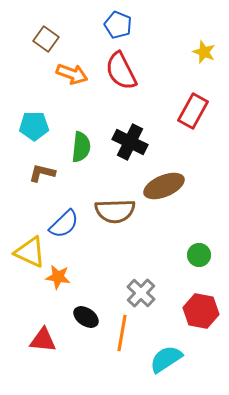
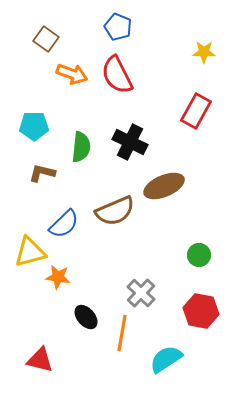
blue pentagon: moved 2 px down
yellow star: rotated 20 degrees counterclockwise
red semicircle: moved 4 px left, 4 px down
red rectangle: moved 3 px right
brown semicircle: rotated 21 degrees counterclockwise
yellow triangle: rotated 40 degrees counterclockwise
black ellipse: rotated 15 degrees clockwise
red triangle: moved 3 px left, 20 px down; rotated 8 degrees clockwise
